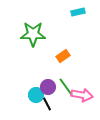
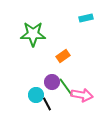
cyan rectangle: moved 8 px right, 6 px down
purple circle: moved 4 px right, 5 px up
